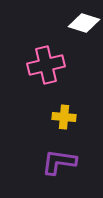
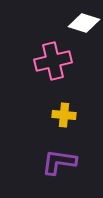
pink cross: moved 7 px right, 4 px up
yellow cross: moved 2 px up
